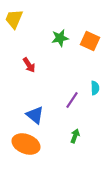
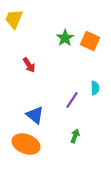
green star: moved 5 px right; rotated 24 degrees counterclockwise
